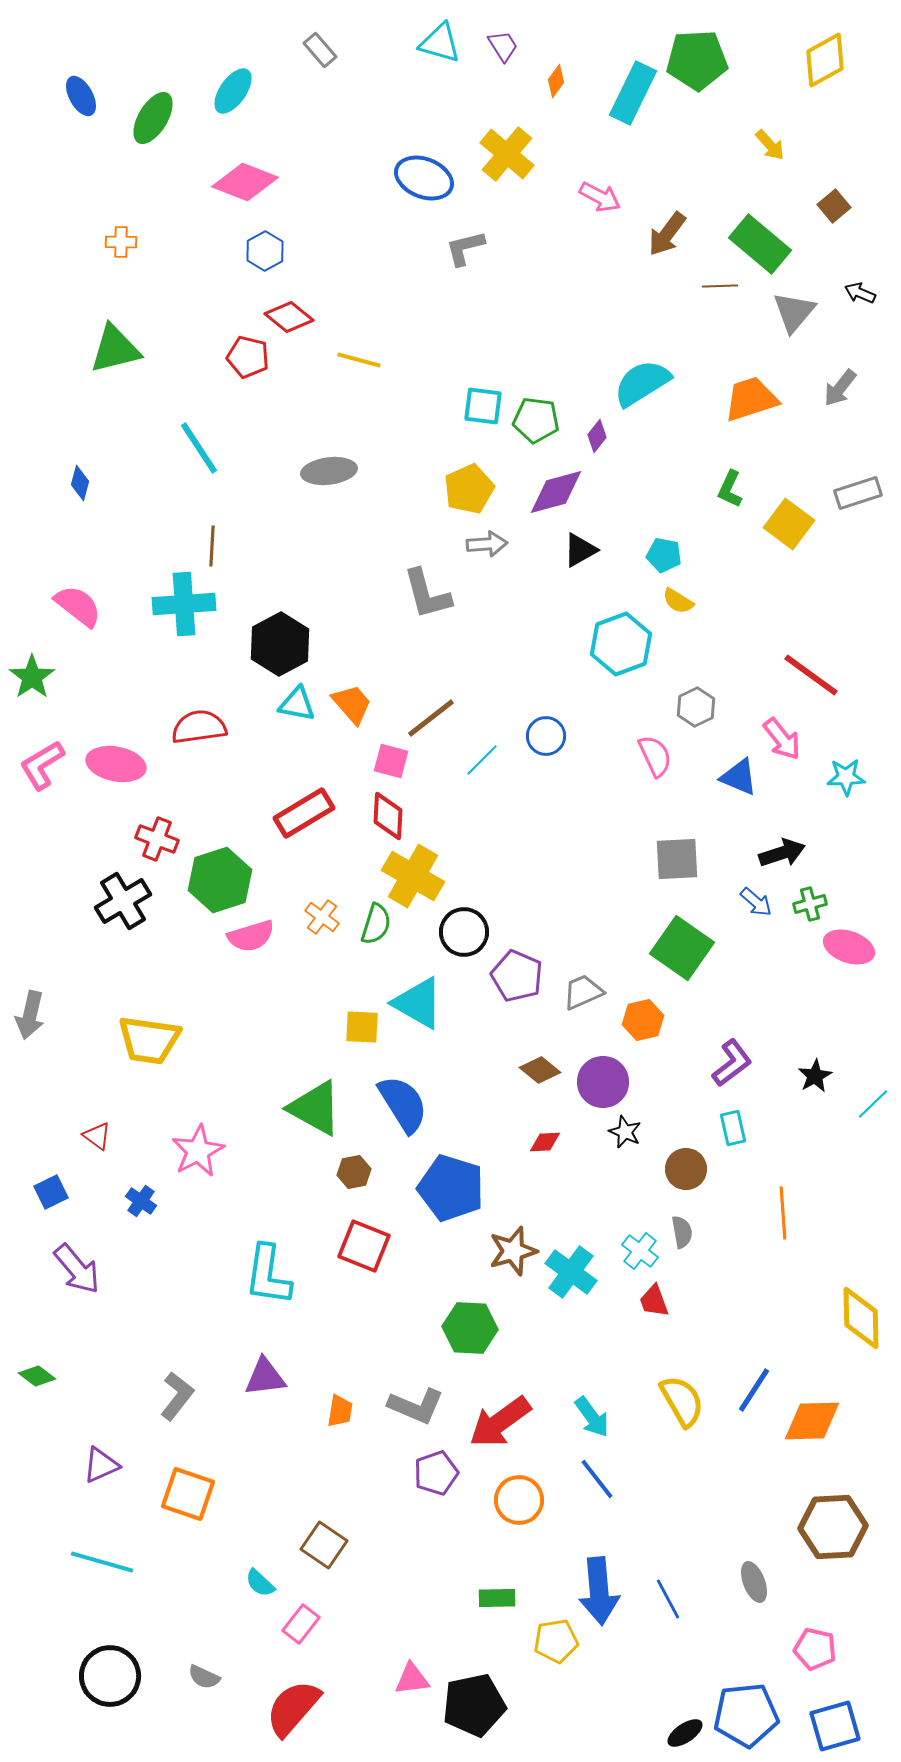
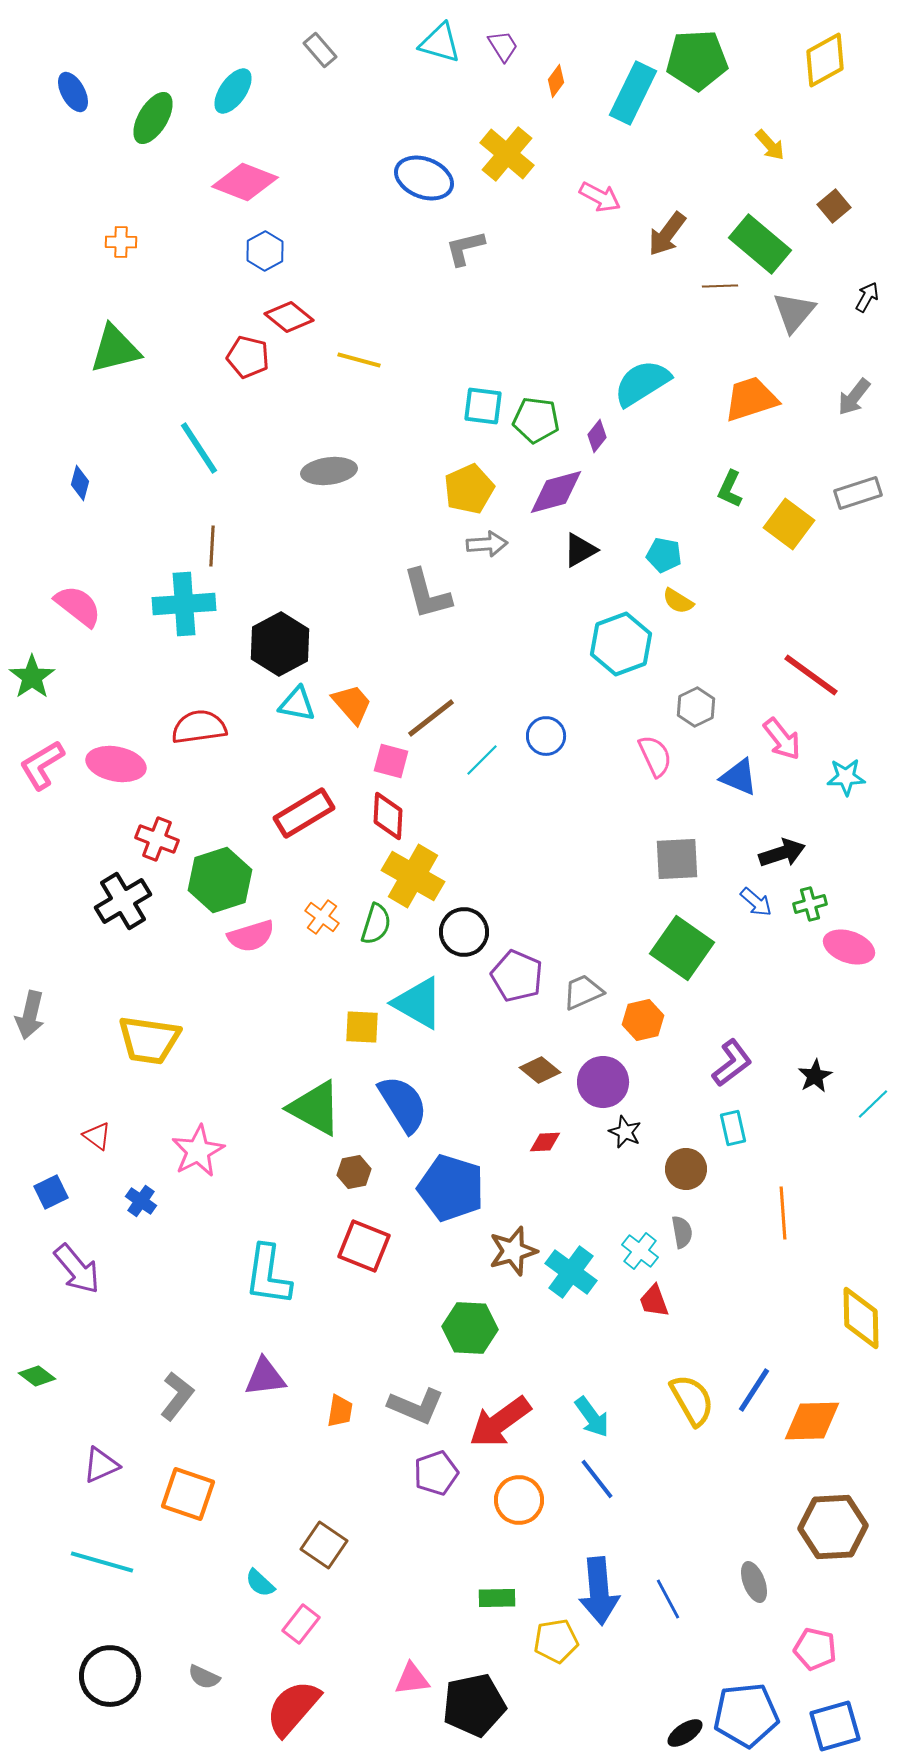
blue ellipse at (81, 96): moved 8 px left, 4 px up
black arrow at (860, 293): moved 7 px right, 4 px down; rotated 96 degrees clockwise
gray arrow at (840, 388): moved 14 px right, 9 px down
yellow semicircle at (682, 1401): moved 10 px right, 1 px up
